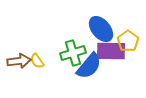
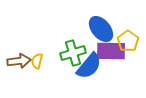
yellow semicircle: rotated 49 degrees clockwise
